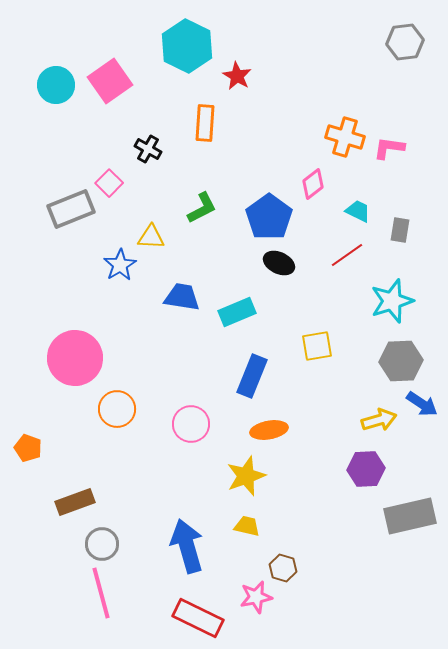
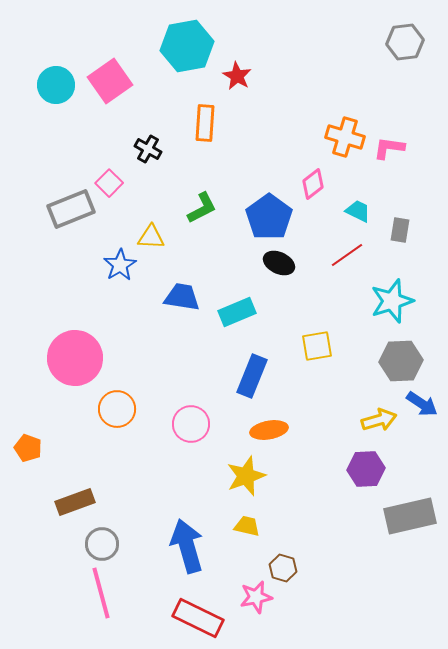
cyan hexagon at (187, 46): rotated 24 degrees clockwise
